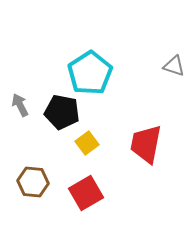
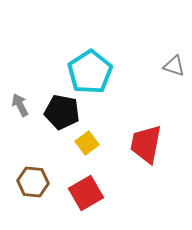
cyan pentagon: moved 1 px up
